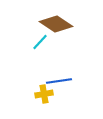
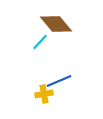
brown diamond: rotated 16 degrees clockwise
blue line: rotated 15 degrees counterclockwise
